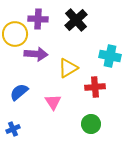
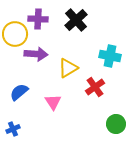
red cross: rotated 30 degrees counterclockwise
green circle: moved 25 px right
